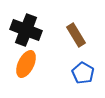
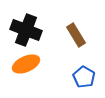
orange ellipse: rotated 40 degrees clockwise
blue pentagon: moved 1 px right, 4 px down
